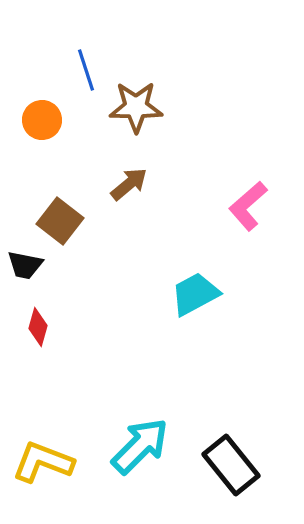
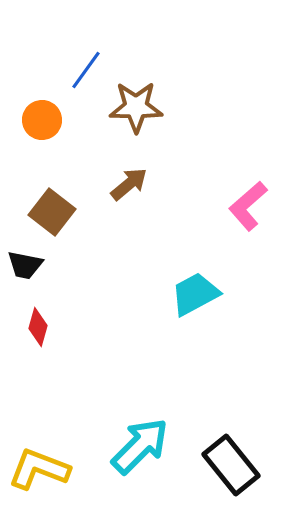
blue line: rotated 54 degrees clockwise
brown square: moved 8 px left, 9 px up
yellow L-shape: moved 4 px left, 7 px down
